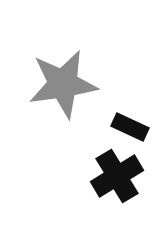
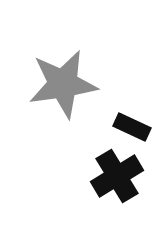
black rectangle: moved 2 px right
